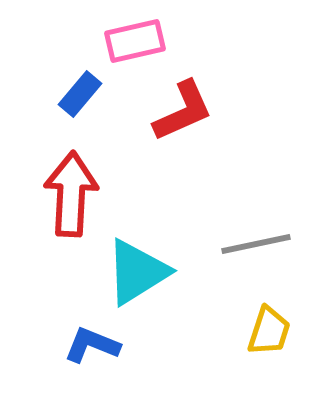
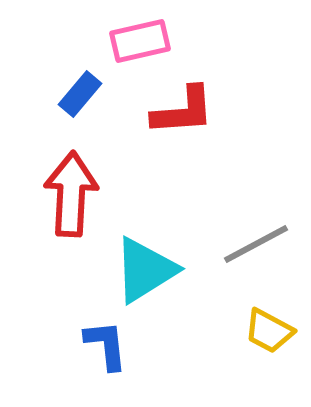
pink rectangle: moved 5 px right
red L-shape: rotated 20 degrees clockwise
gray line: rotated 16 degrees counterclockwise
cyan triangle: moved 8 px right, 2 px up
yellow trapezoid: rotated 100 degrees clockwise
blue L-shape: moved 14 px right; rotated 62 degrees clockwise
